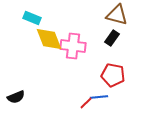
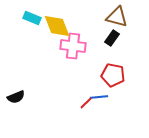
brown triangle: moved 2 px down
yellow diamond: moved 8 px right, 13 px up
